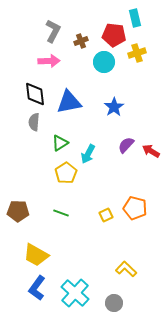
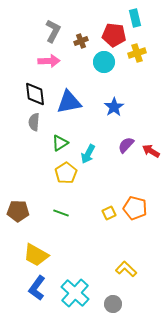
yellow square: moved 3 px right, 2 px up
gray circle: moved 1 px left, 1 px down
